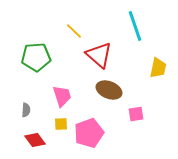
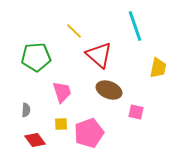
pink trapezoid: moved 4 px up
pink square: moved 2 px up; rotated 21 degrees clockwise
